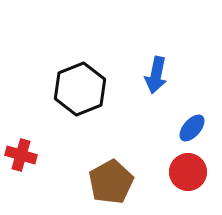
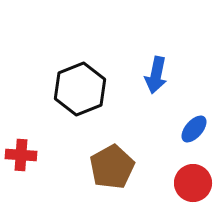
blue ellipse: moved 2 px right, 1 px down
red cross: rotated 12 degrees counterclockwise
red circle: moved 5 px right, 11 px down
brown pentagon: moved 1 px right, 15 px up
